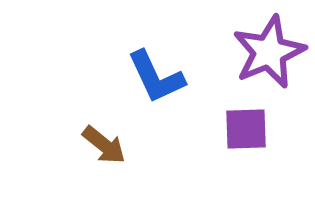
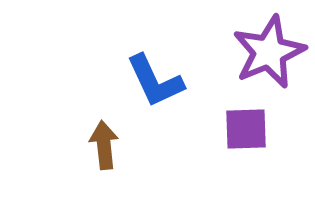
blue L-shape: moved 1 px left, 4 px down
brown arrow: rotated 135 degrees counterclockwise
